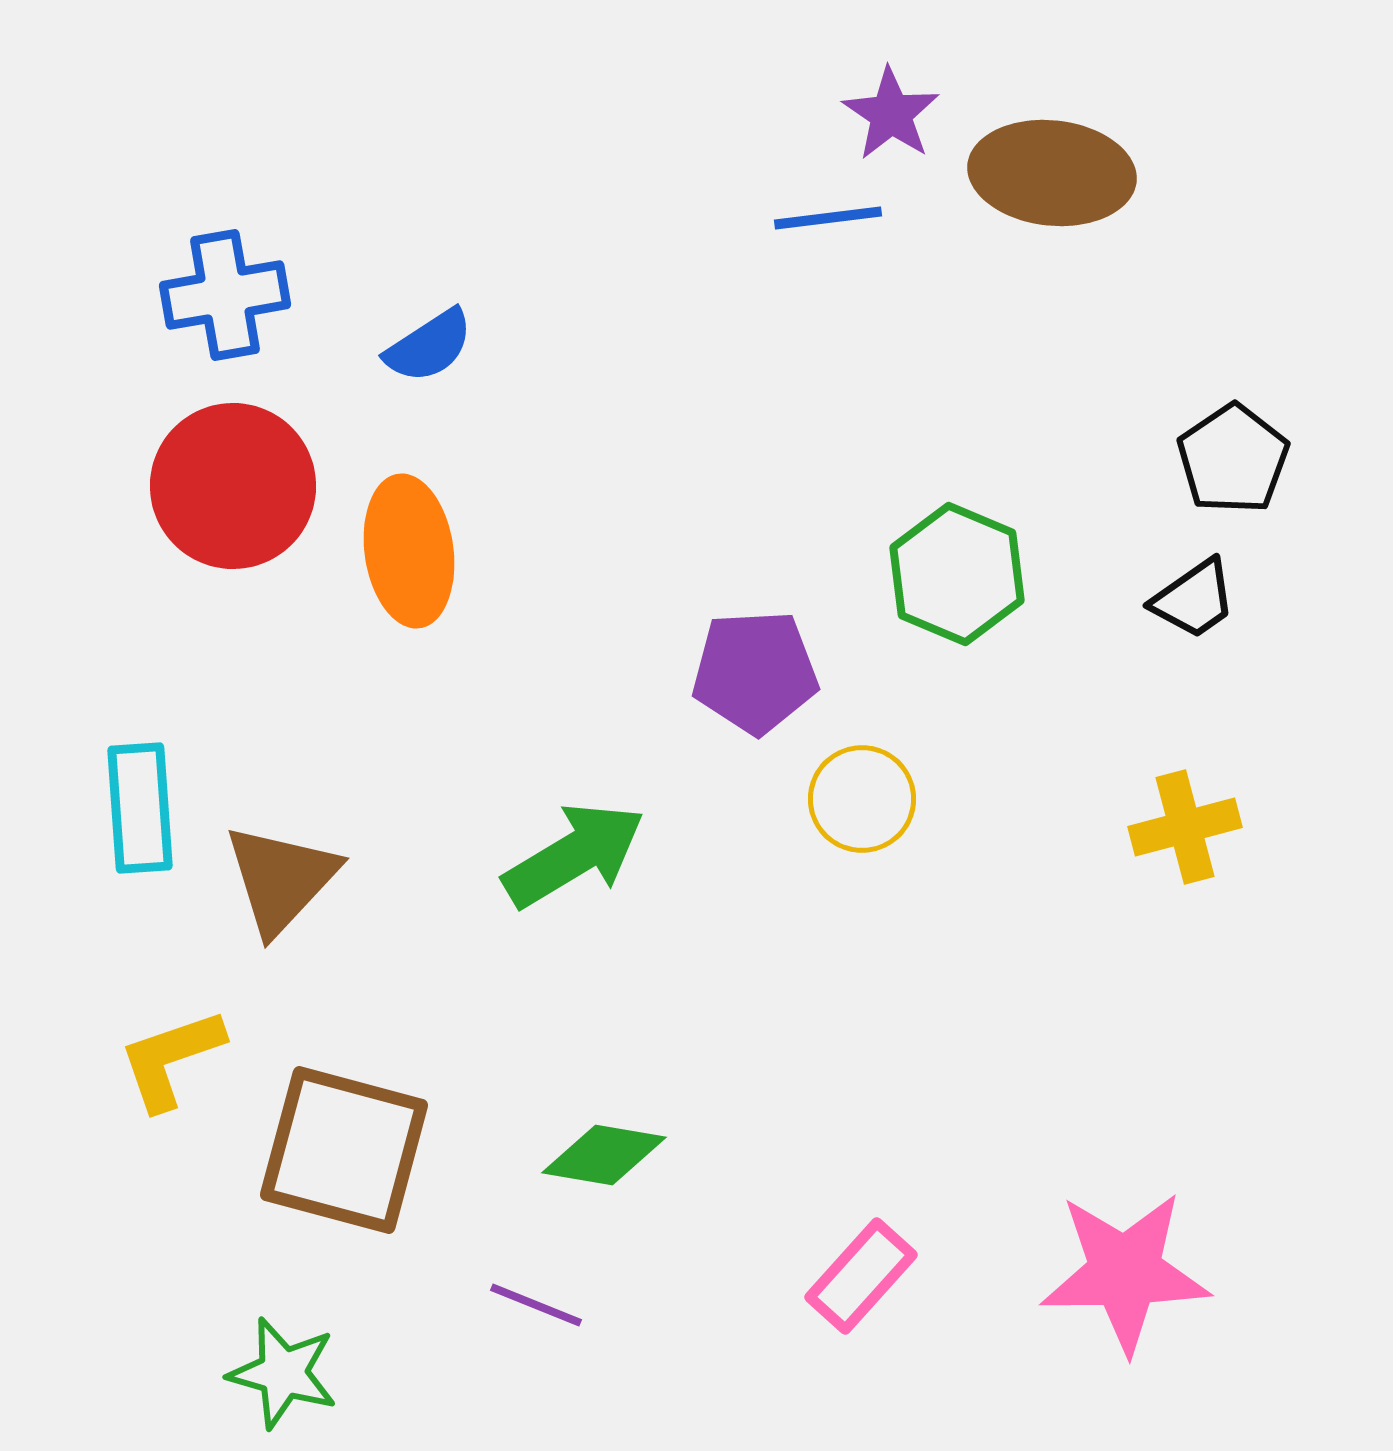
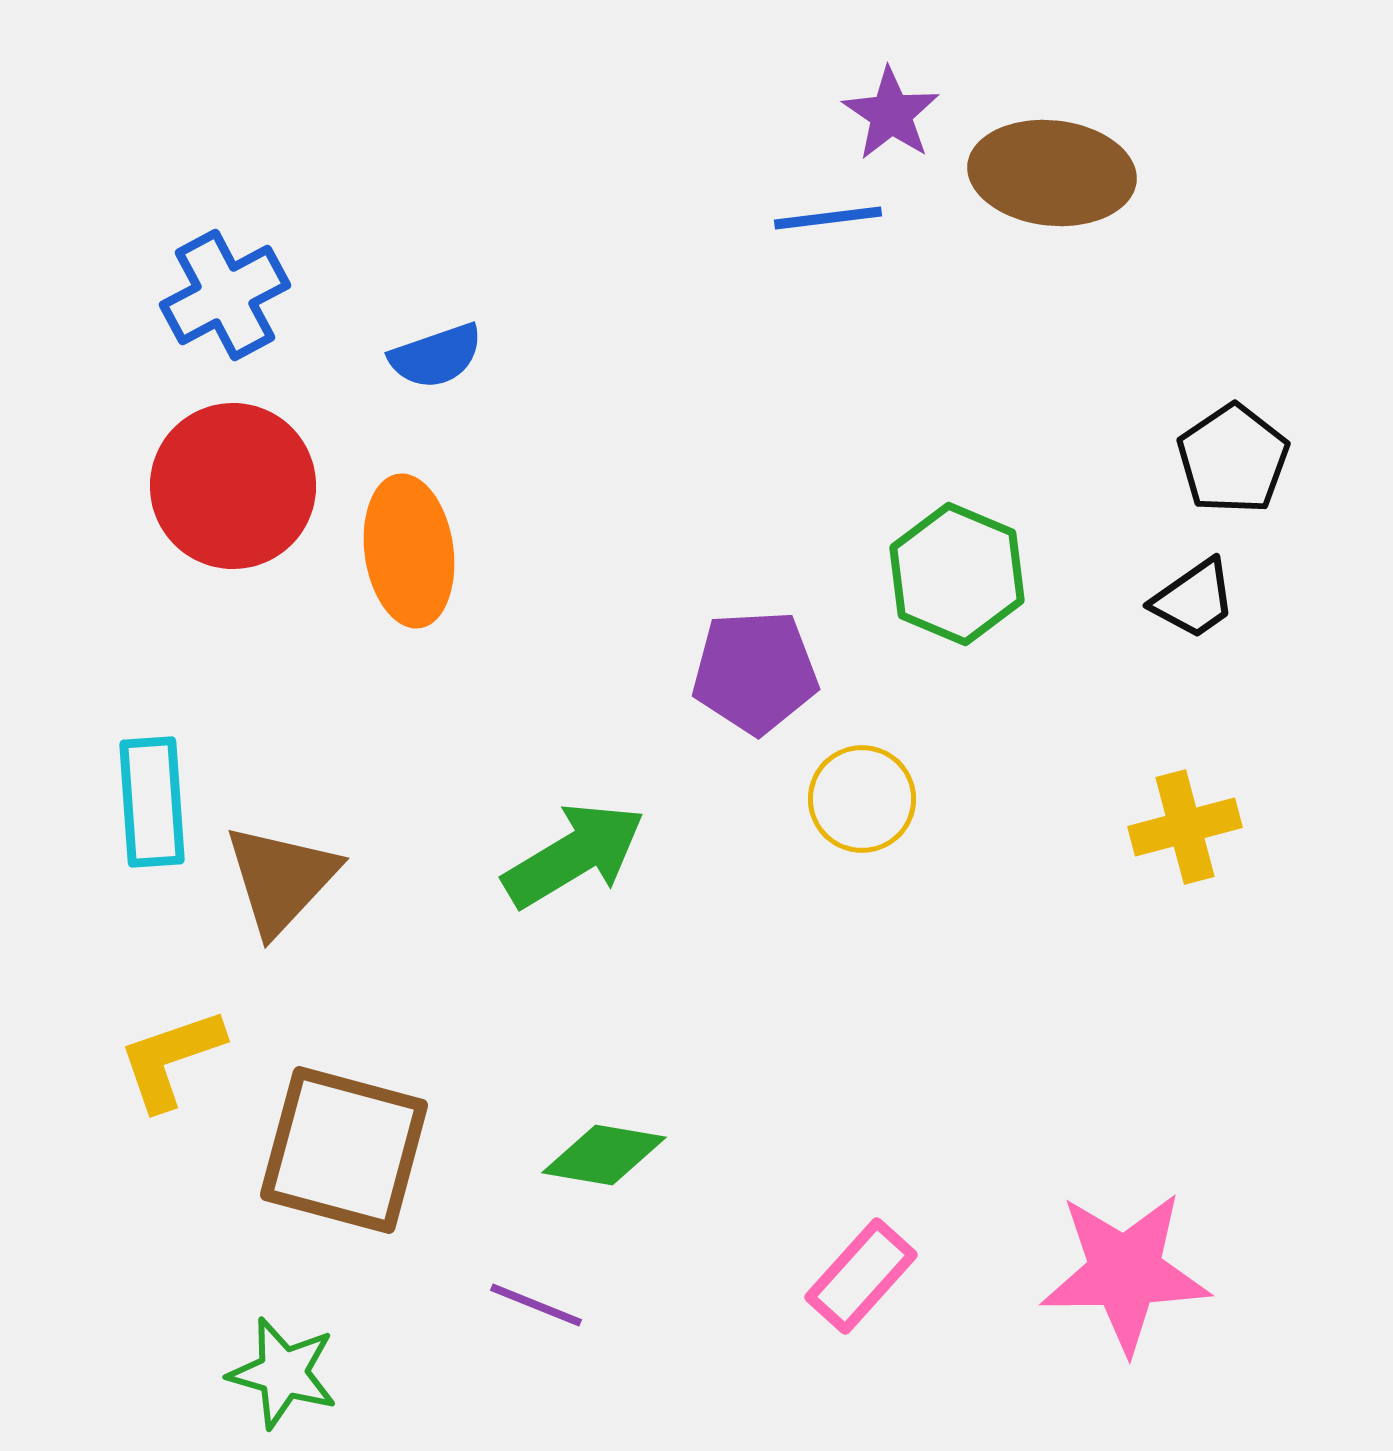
blue cross: rotated 18 degrees counterclockwise
blue semicircle: moved 7 px right, 10 px down; rotated 14 degrees clockwise
cyan rectangle: moved 12 px right, 6 px up
